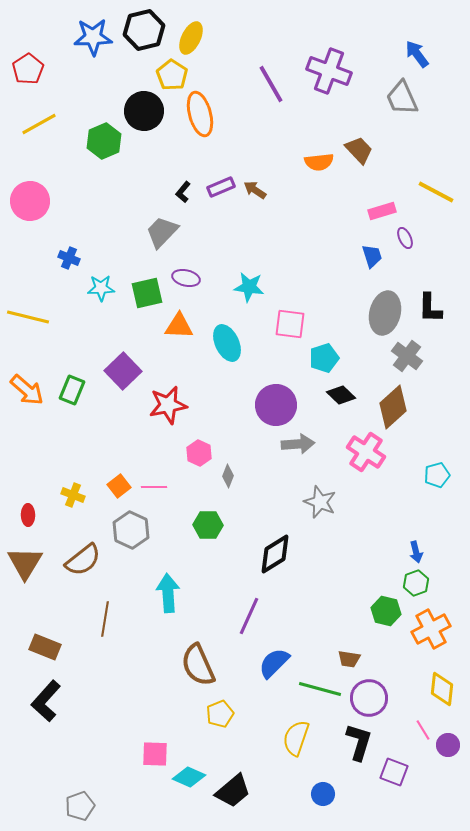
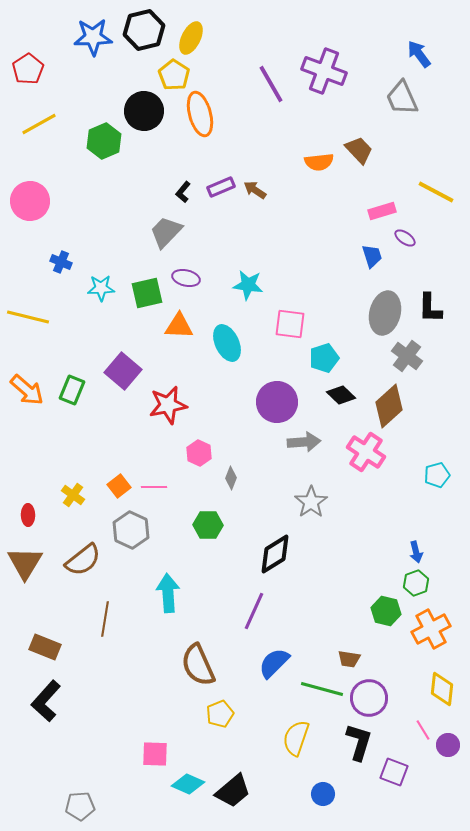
blue arrow at (417, 54): moved 2 px right
purple cross at (329, 71): moved 5 px left
yellow pentagon at (172, 75): moved 2 px right
gray trapezoid at (162, 232): moved 4 px right
purple ellipse at (405, 238): rotated 30 degrees counterclockwise
blue cross at (69, 258): moved 8 px left, 4 px down
cyan star at (249, 287): moved 1 px left, 2 px up
purple square at (123, 371): rotated 6 degrees counterclockwise
purple circle at (276, 405): moved 1 px right, 3 px up
brown diamond at (393, 407): moved 4 px left, 1 px up
gray arrow at (298, 444): moved 6 px right, 2 px up
gray diamond at (228, 476): moved 3 px right, 2 px down
yellow cross at (73, 495): rotated 15 degrees clockwise
gray star at (320, 502): moved 9 px left; rotated 16 degrees clockwise
purple line at (249, 616): moved 5 px right, 5 px up
green line at (320, 689): moved 2 px right
cyan diamond at (189, 777): moved 1 px left, 7 px down
gray pentagon at (80, 806): rotated 16 degrees clockwise
